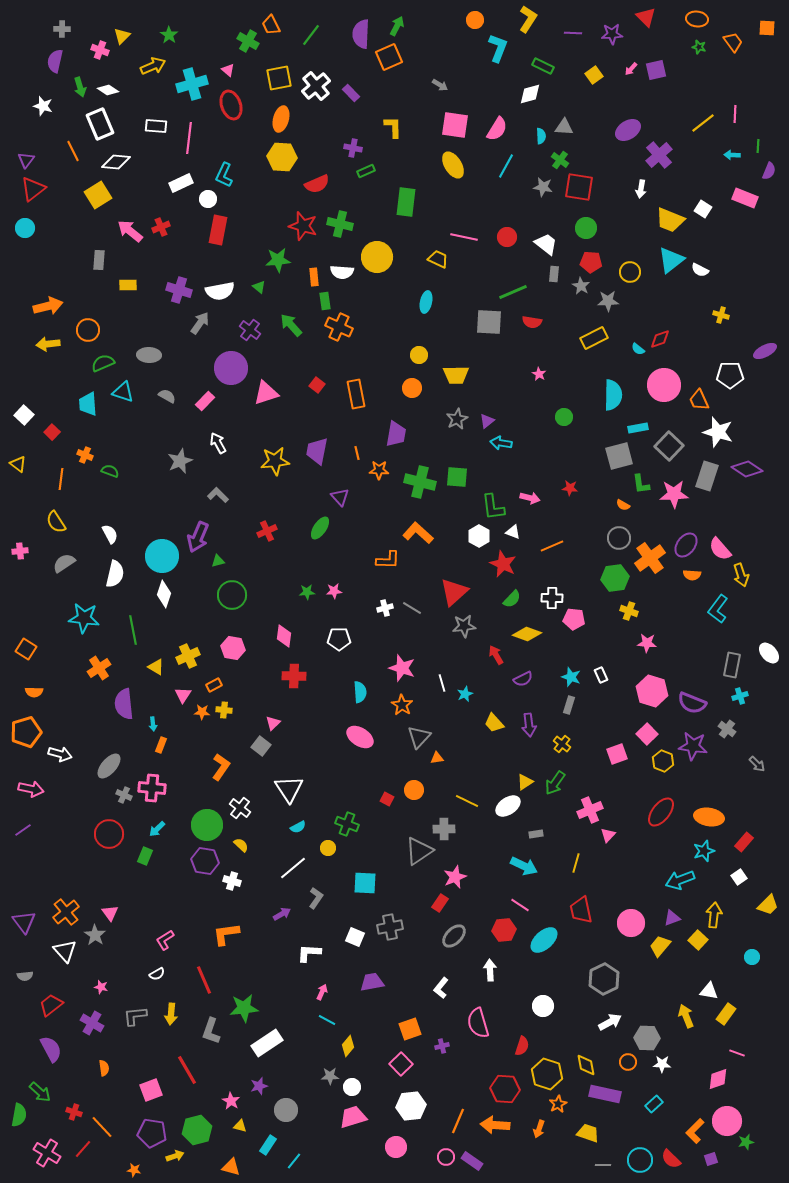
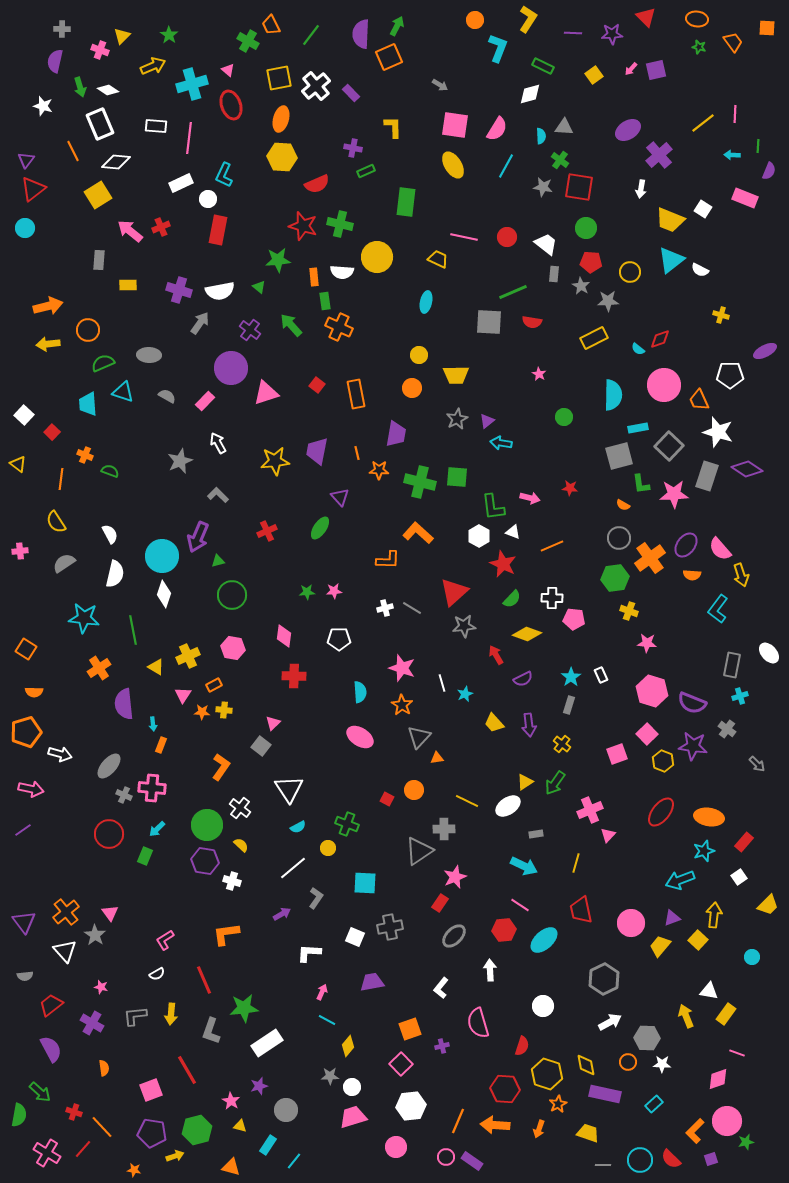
cyan star at (571, 677): rotated 18 degrees clockwise
